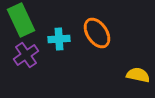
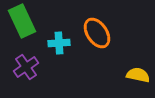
green rectangle: moved 1 px right, 1 px down
cyan cross: moved 4 px down
purple cross: moved 12 px down
